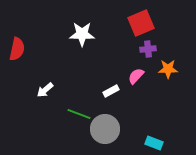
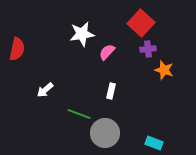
red square: rotated 24 degrees counterclockwise
white star: rotated 10 degrees counterclockwise
orange star: moved 4 px left, 1 px down; rotated 18 degrees clockwise
pink semicircle: moved 29 px left, 24 px up
white rectangle: rotated 49 degrees counterclockwise
gray circle: moved 4 px down
